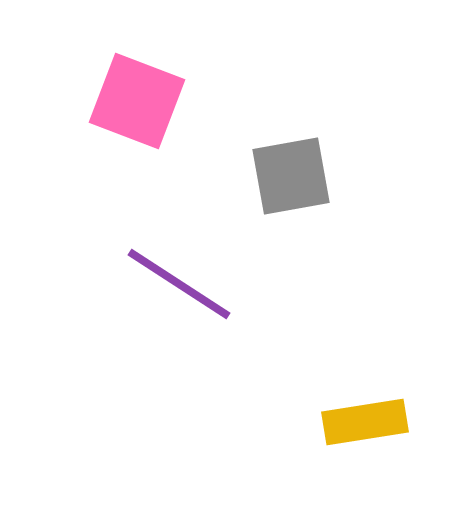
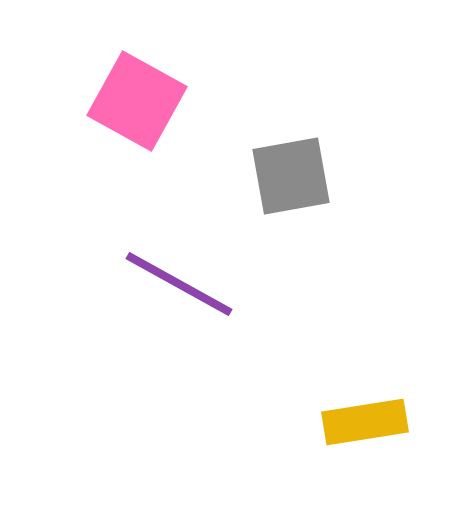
pink square: rotated 8 degrees clockwise
purple line: rotated 4 degrees counterclockwise
